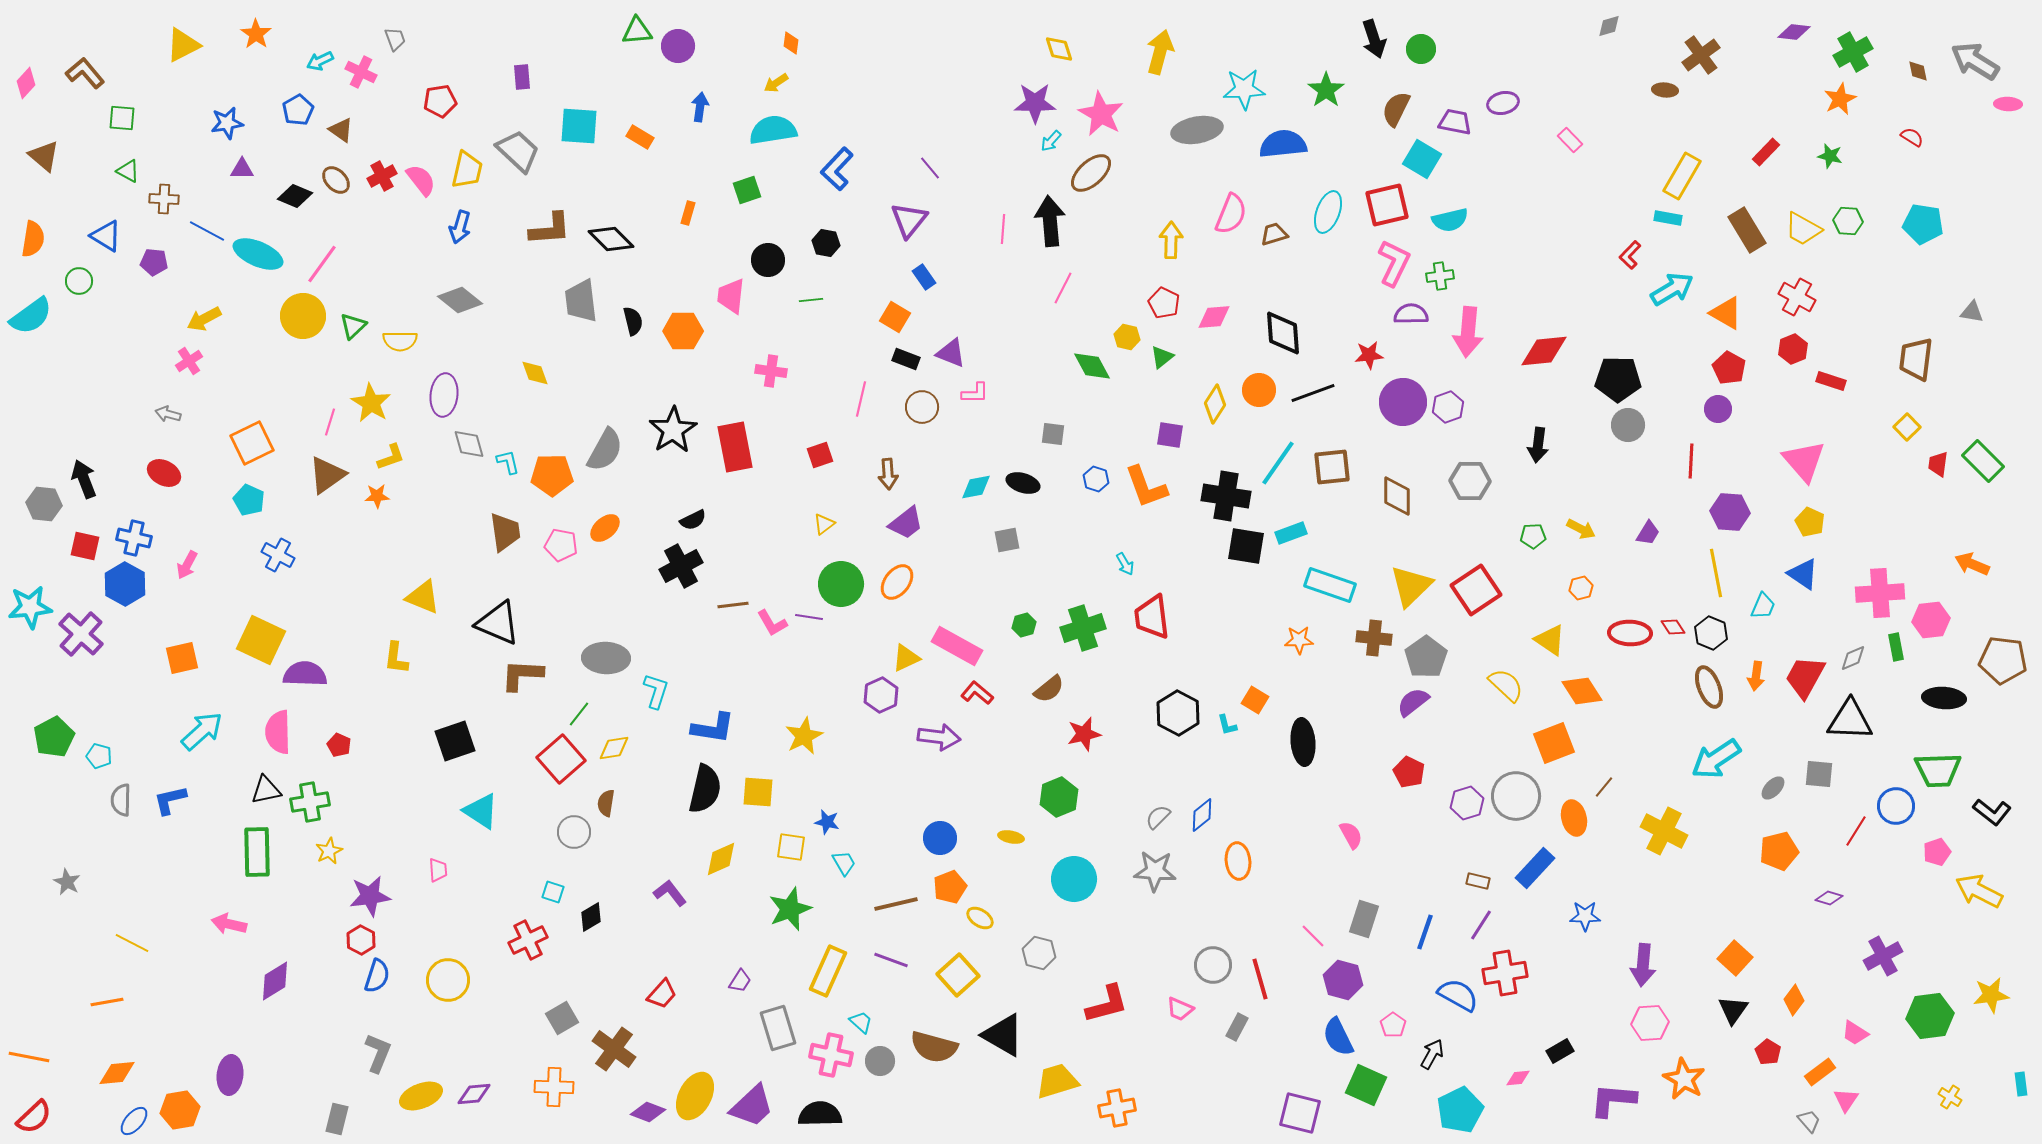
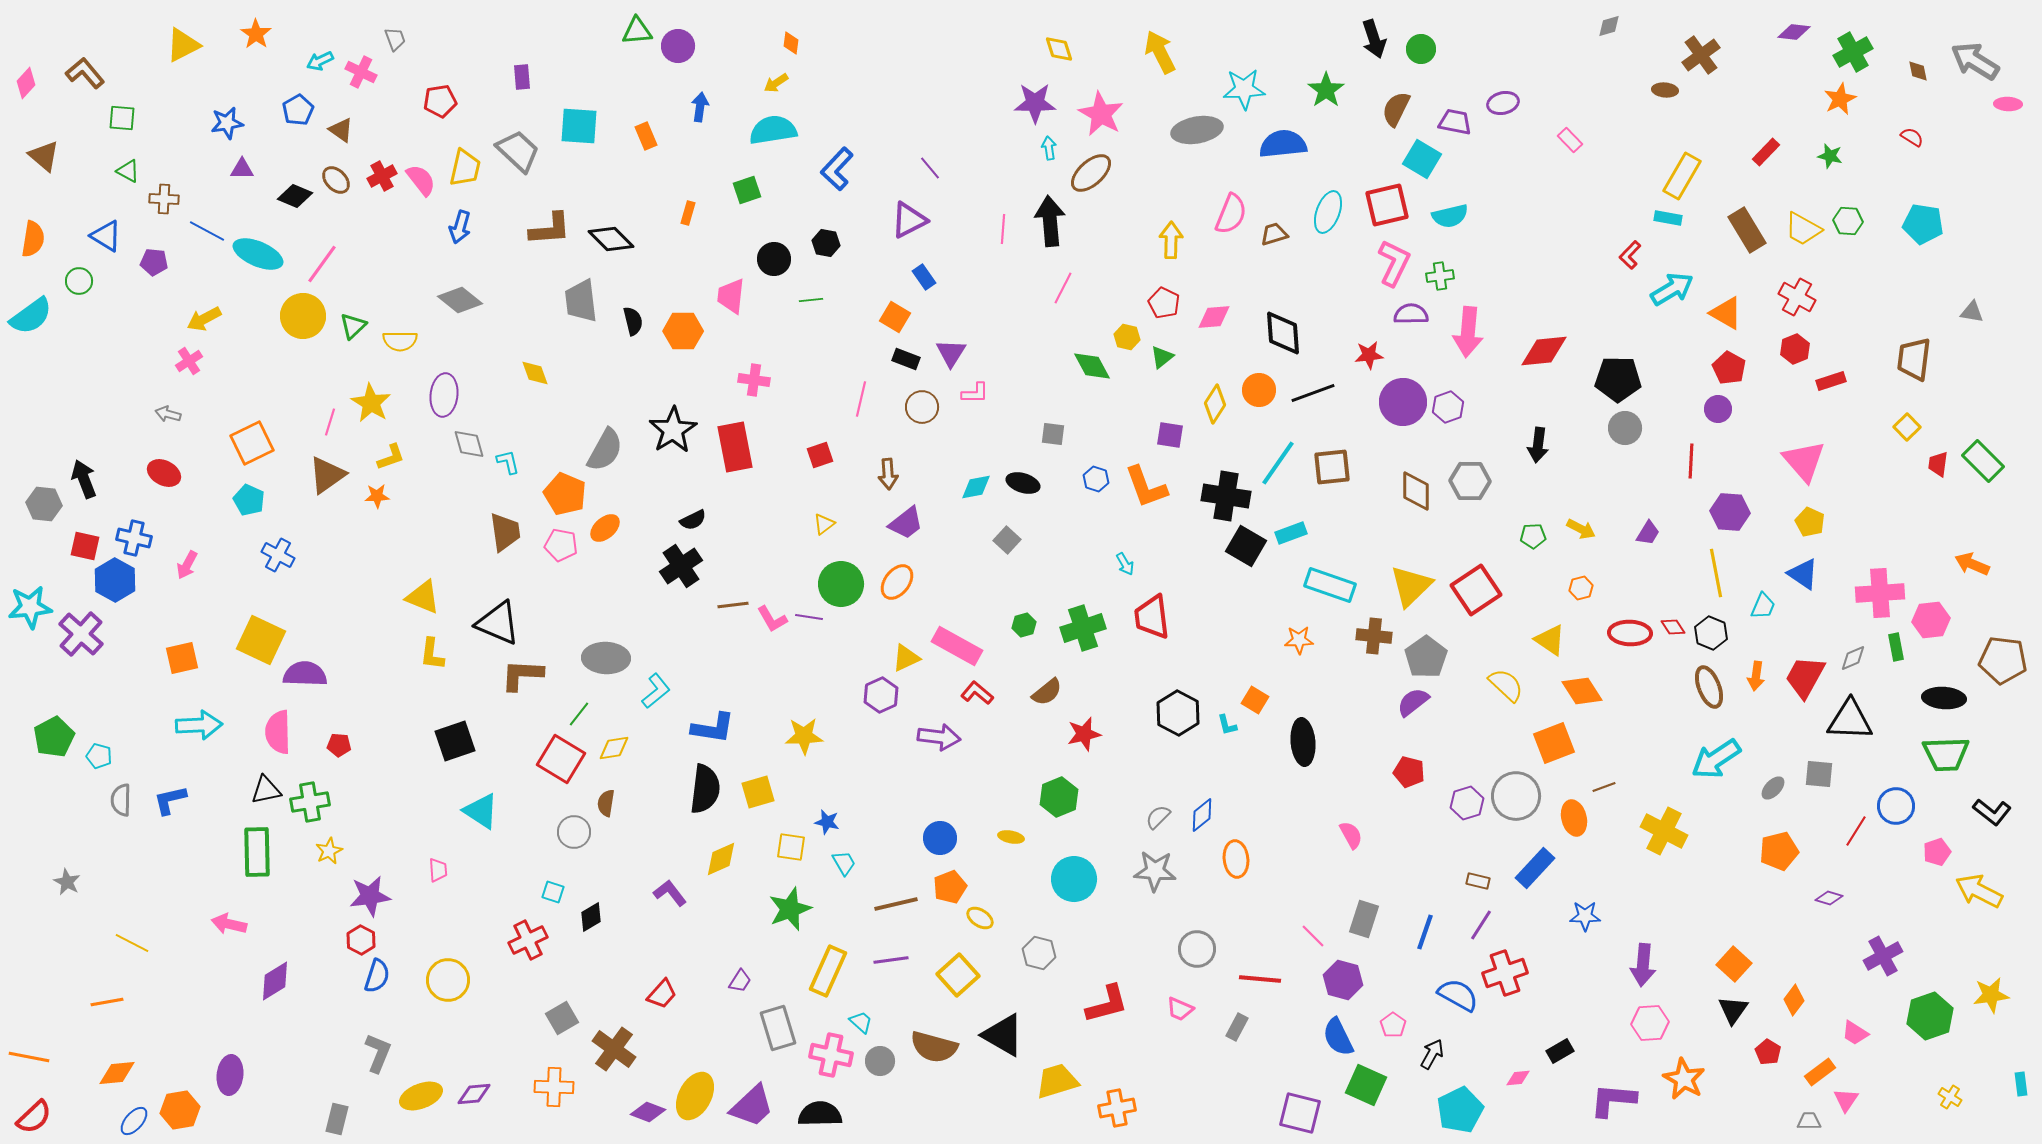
yellow arrow at (1160, 52): rotated 42 degrees counterclockwise
orange rectangle at (640, 137): moved 6 px right, 1 px up; rotated 36 degrees clockwise
cyan arrow at (1051, 141): moved 2 px left, 7 px down; rotated 130 degrees clockwise
yellow trapezoid at (467, 170): moved 2 px left, 2 px up
purple triangle at (909, 220): rotated 24 degrees clockwise
cyan semicircle at (1450, 220): moved 4 px up
black circle at (768, 260): moved 6 px right, 1 px up
red hexagon at (1793, 349): moved 2 px right
purple triangle at (951, 353): rotated 40 degrees clockwise
brown trapezoid at (1916, 359): moved 2 px left
pink cross at (771, 371): moved 17 px left, 9 px down
red rectangle at (1831, 381): rotated 36 degrees counterclockwise
gray circle at (1628, 425): moved 3 px left, 3 px down
orange pentagon at (552, 475): moved 13 px right, 19 px down; rotated 24 degrees clockwise
brown diamond at (1397, 496): moved 19 px right, 5 px up
gray square at (1007, 540): rotated 36 degrees counterclockwise
black square at (1246, 546): rotated 21 degrees clockwise
black cross at (681, 566): rotated 6 degrees counterclockwise
blue hexagon at (125, 584): moved 10 px left, 4 px up
pink L-shape at (772, 623): moved 4 px up
brown cross at (1374, 638): moved 2 px up
yellow L-shape at (396, 658): moved 36 px right, 4 px up
brown semicircle at (1049, 689): moved 2 px left, 3 px down
cyan L-shape at (656, 691): rotated 33 degrees clockwise
cyan arrow at (202, 731): moved 3 px left, 6 px up; rotated 39 degrees clockwise
yellow star at (804, 736): rotated 24 degrees clockwise
red pentagon at (339, 745): rotated 20 degrees counterclockwise
red square at (561, 759): rotated 18 degrees counterclockwise
green trapezoid at (1938, 770): moved 8 px right, 16 px up
red pentagon at (1409, 772): rotated 12 degrees counterclockwise
brown line at (1604, 787): rotated 30 degrees clockwise
black semicircle at (705, 789): rotated 6 degrees counterclockwise
yellow square at (758, 792): rotated 20 degrees counterclockwise
orange ellipse at (1238, 861): moved 2 px left, 2 px up
orange square at (1735, 958): moved 1 px left, 6 px down
purple line at (891, 960): rotated 28 degrees counterclockwise
gray circle at (1213, 965): moved 16 px left, 16 px up
red cross at (1505, 973): rotated 9 degrees counterclockwise
red line at (1260, 979): rotated 69 degrees counterclockwise
green hexagon at (1930, 1016): rotated 12 degrees counterclockwise
gray trapezoid at (1809, 1121): rotated 50 degrees counterclockwise
